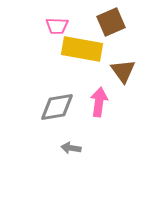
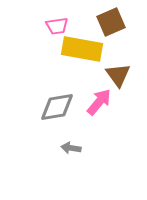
pink trapezoid: rotated 10 degrees counterclockwise
brown triangle: moved 5 px left, 4 px down
pink arrow: rotated 32 degrees clockwise
